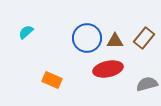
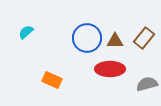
red ellipse: moved 2 px right; rotated 12 degrees clockwise
